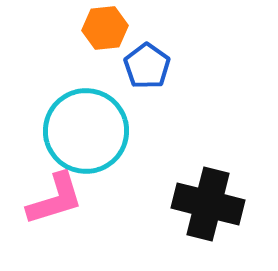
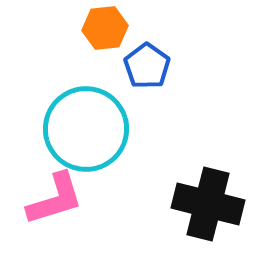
cyan circle: moved 2 px up
